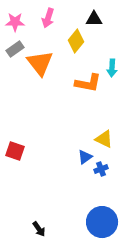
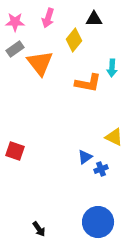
yellow diamond: moved 2 px left, 1 px up
yellow triangle: moved 10 px right, 2 px up
blue circle: moved 4 px left
